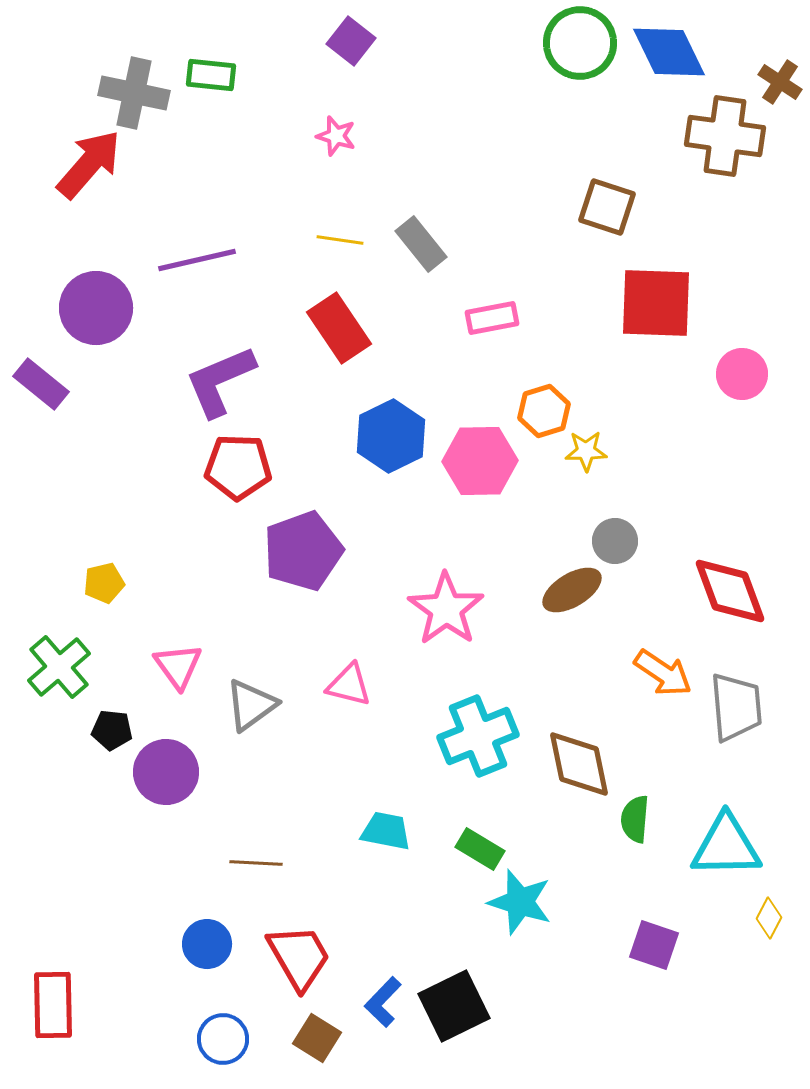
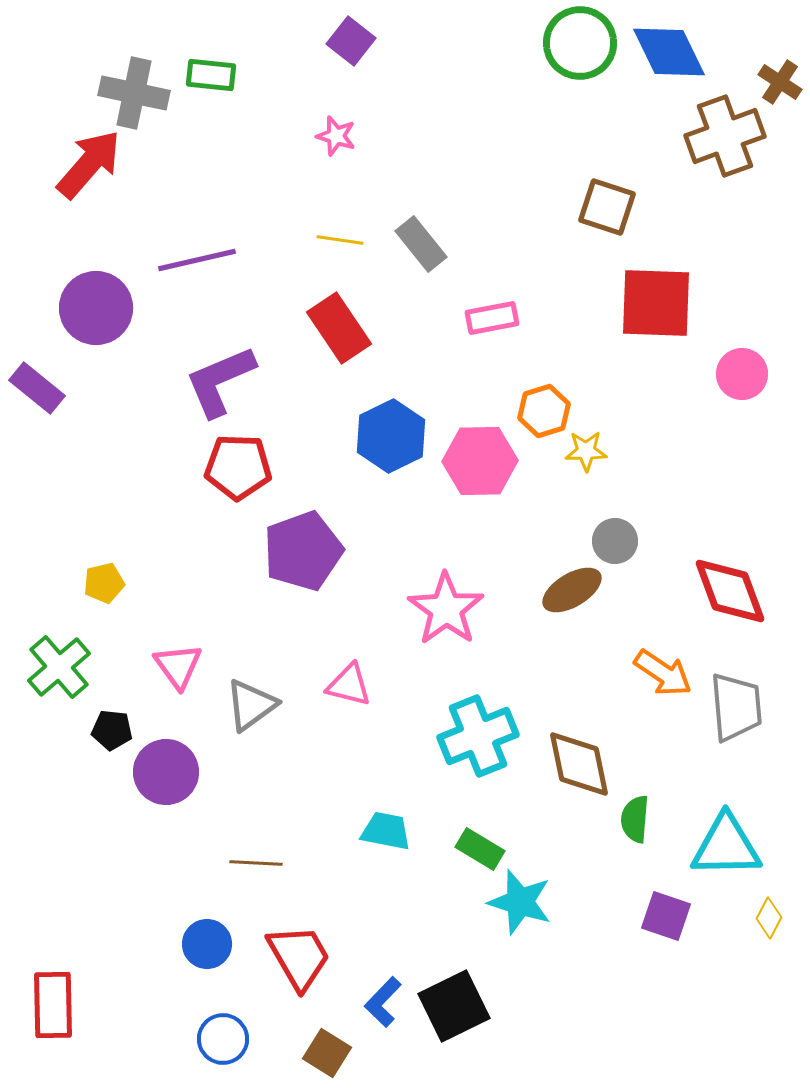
brown cross at (725, 136): rotated 28 degrees counterclockwise
purple rectangle at (41, 384): moved 4 px left, 4 px down
purple square at (654, 945): moved 12 px right, 29 px up
brown square at (317, 1038): moved 10 px right, 15 px down
